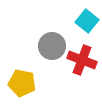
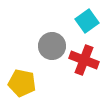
cyan square: rotated 15 degrees clockwise
red cross: moved 2 px right
